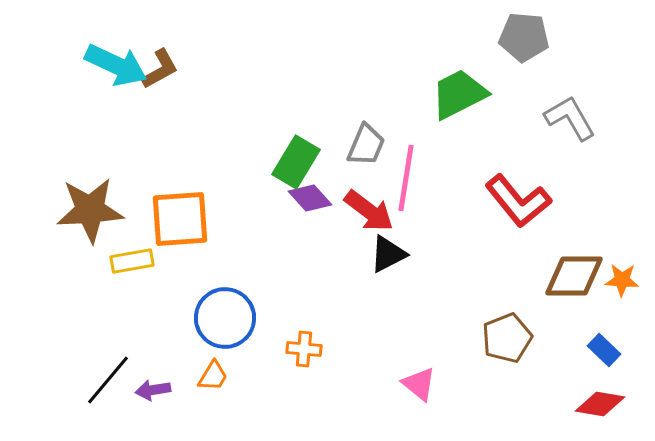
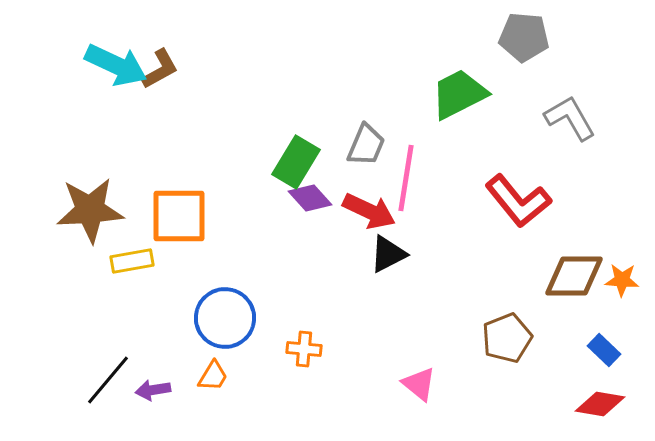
red arrow: rotated 12 degrees counterclockwise
orange square: moved 1 px left, 3 px up; rotated 4 degrees clockwise
